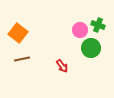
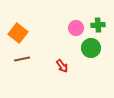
green cross: rotated 24 degrees counterclockwise
pink circle: moved 4 px left, 2 px up
